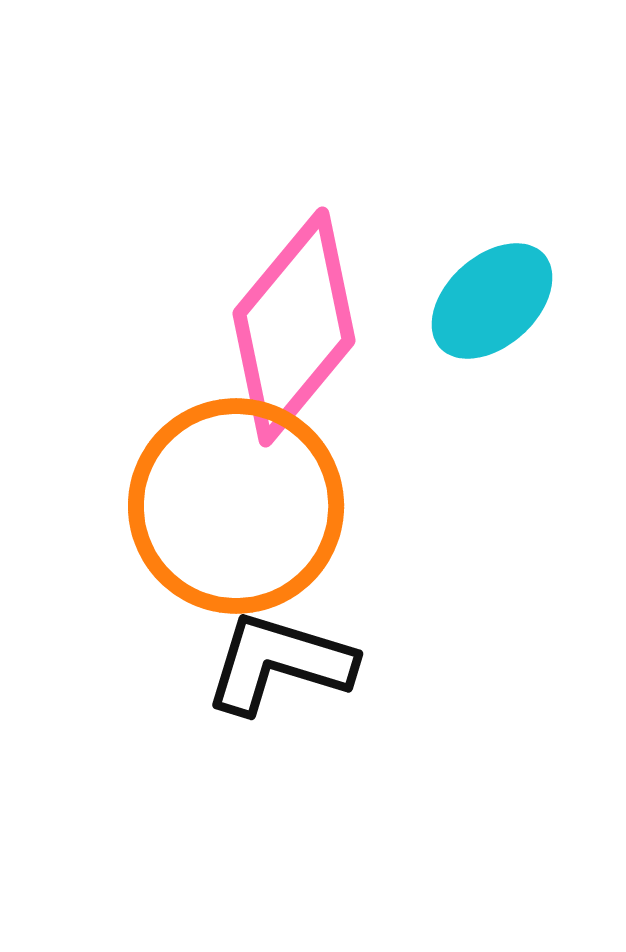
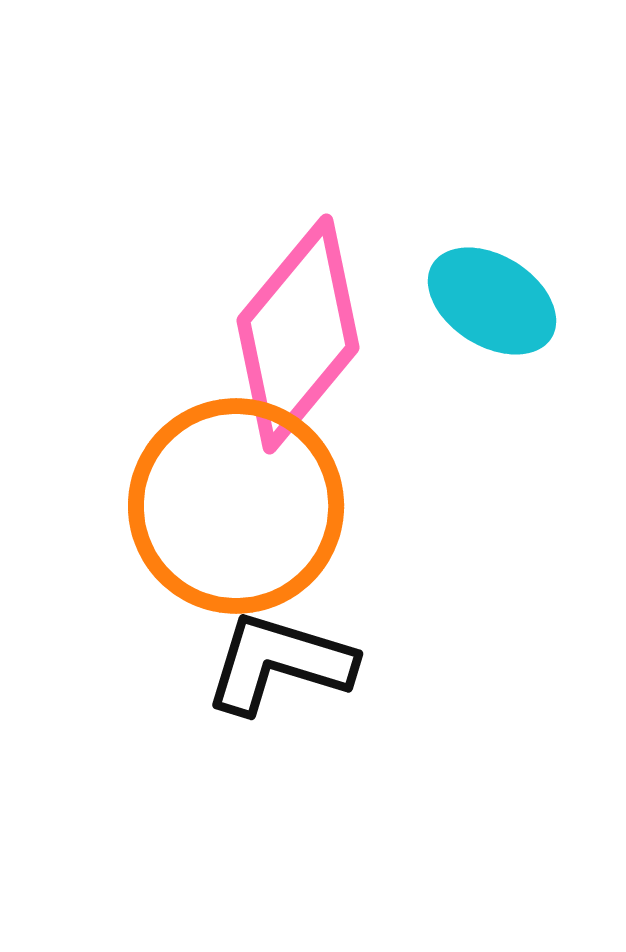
cyan ellipse: rotated 74 degrees clockwise
pink diamond: moved 4 px right, 7 px down
